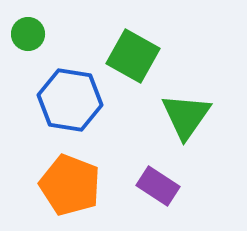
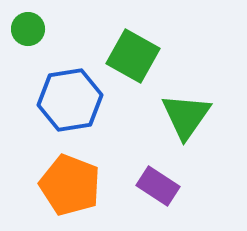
green circle: moved 5 px up
blue hexagon: rotated 18 degrees counterclockwise
